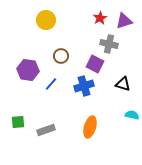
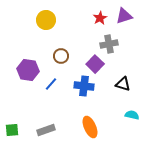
purple triangle: moved 5 px up
gray cross: rotated 24 degrees counterclockwise
purple square: rotated 18 degrees clockwise
blue cross: rotated 24 degrees clockwise
green square: moved 6 px left, 8 px down
orange ellipse: rotated 40 degrees counterclockwise
